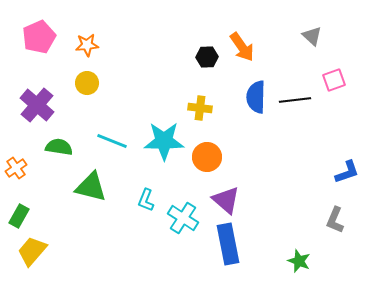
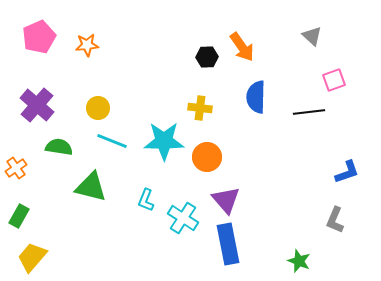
yellow circle: moved 11 px right, 25 px down
black line: moved 14 px right, 12 px down
purple triangle: rotated 8 degrees clockwise
yellow trapezoid: moved 6 px down
